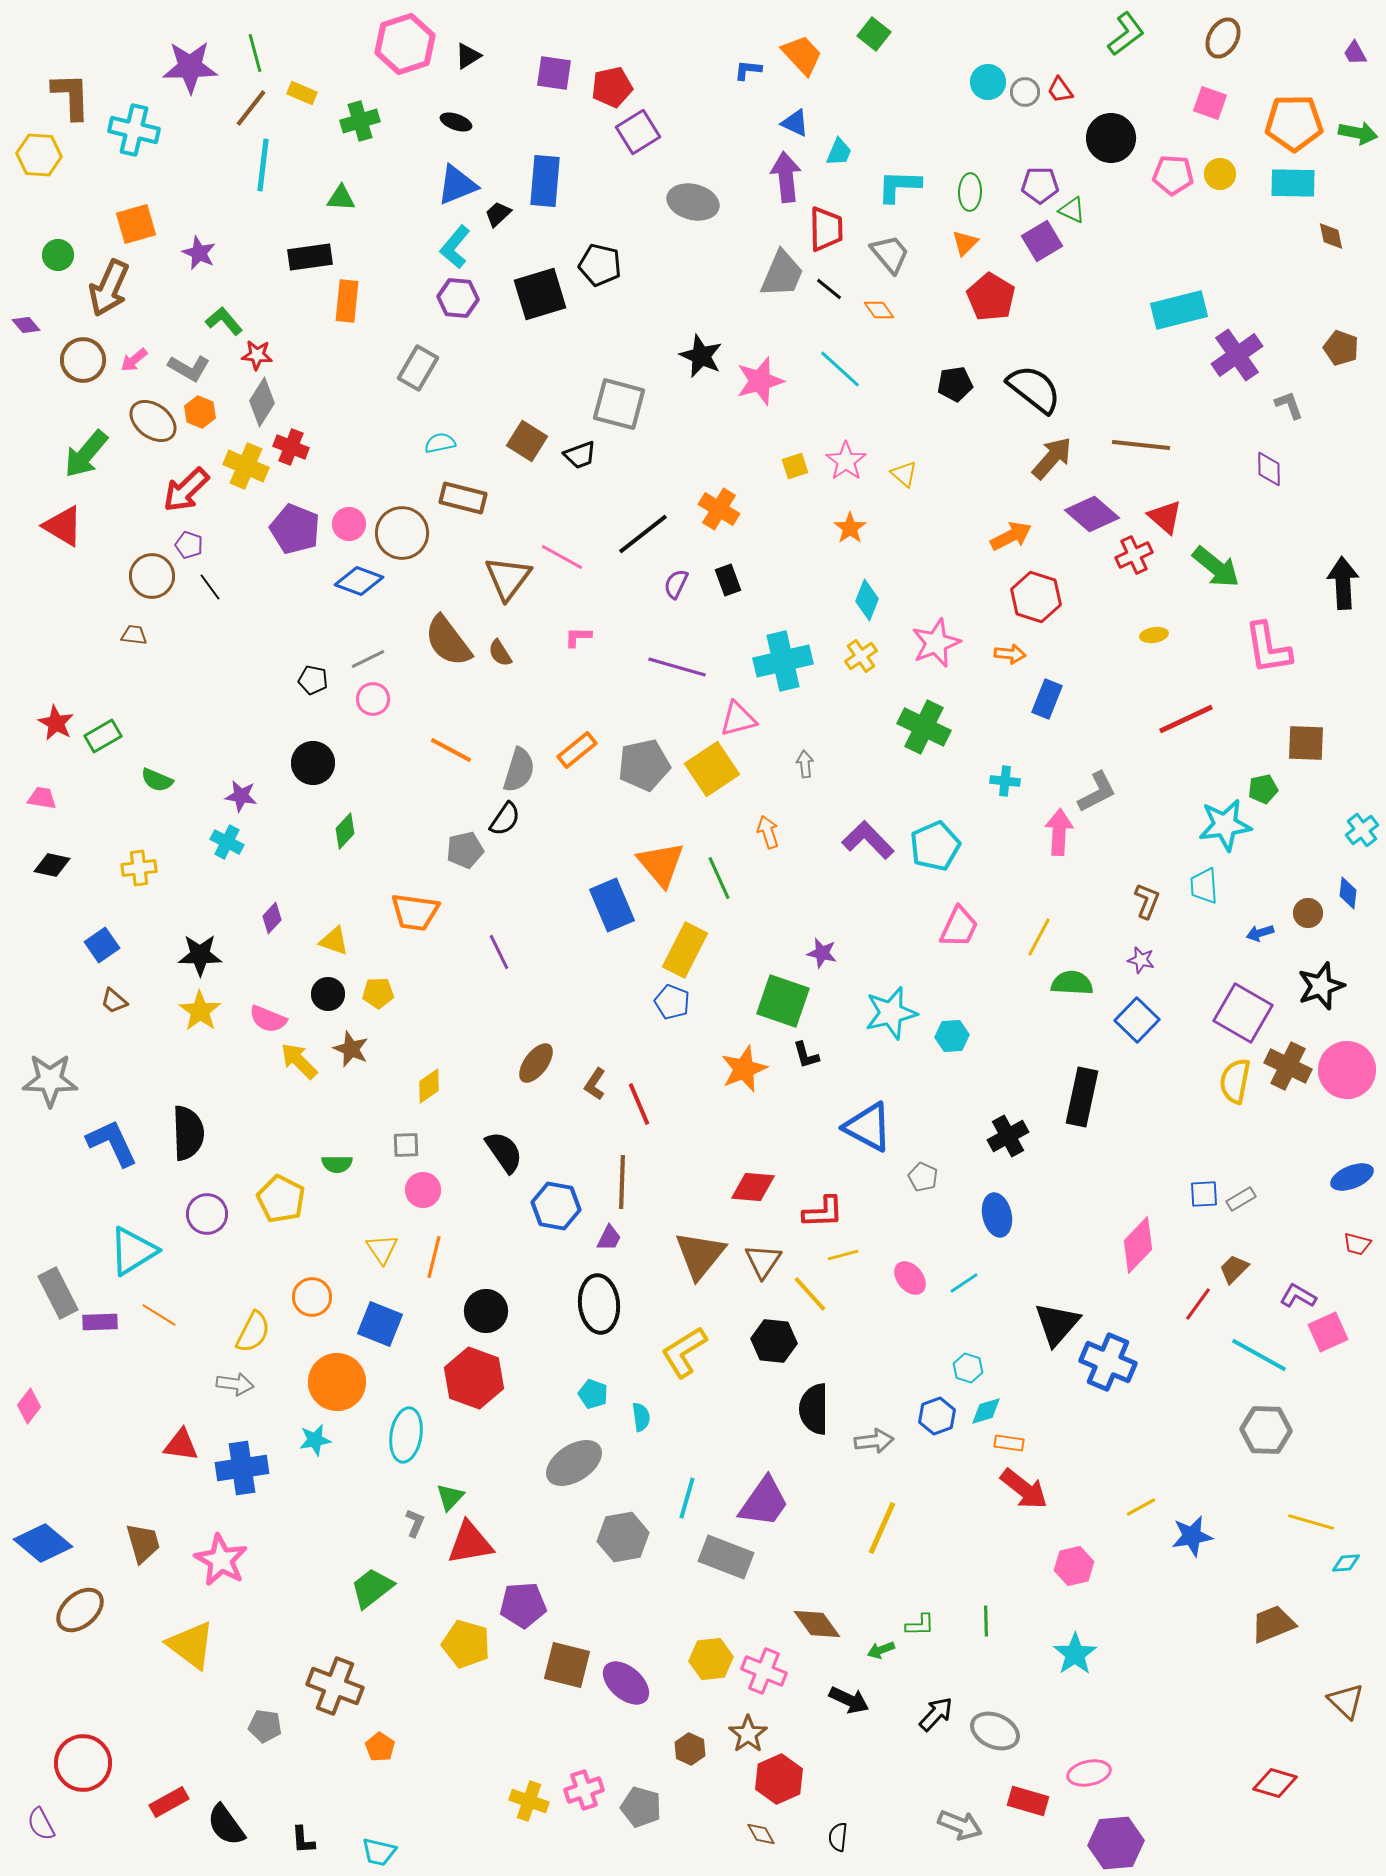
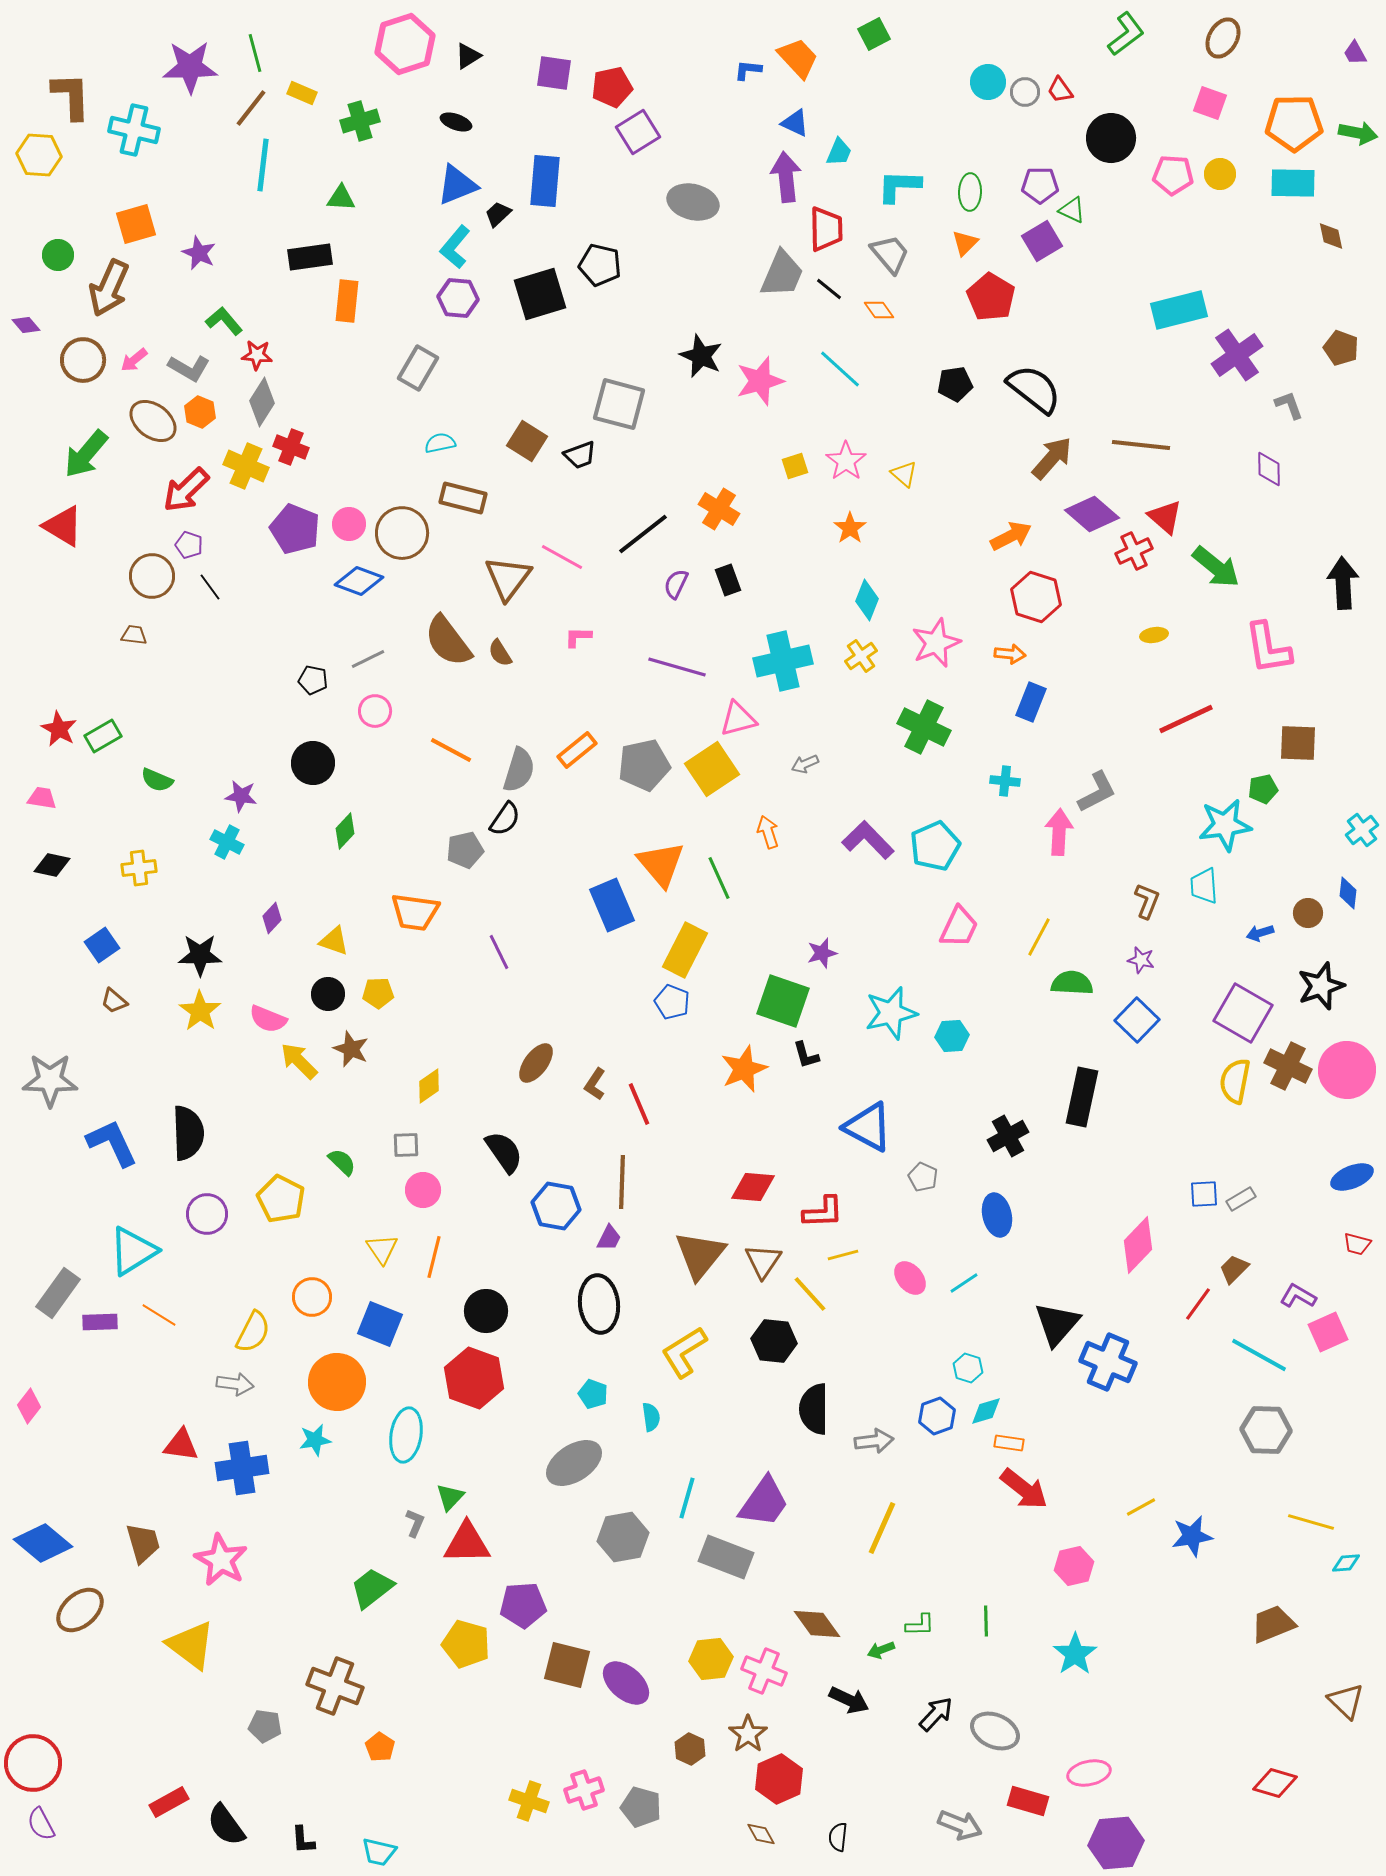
green square at (874, 34): rotated 24 degrees clockwise
orange trapezoid at (802, 55): moved 4 px left, 3 px down
red cross at (1134, 555): moved 4 px up
pink circle at (373, 699): moved 2 px right, 12 px down
blue rectangle at (1047, 699): moved 16 px left, 3 px down
red star at (56, 723): moved 3 px right, 6 px down
brown square at (1306, 743): moved 8 px left
gray arrow at (805, 764): rotated 108 degrees counterclockwise
purple star at (822, 953): rotated 28 degrees counterclockwise
green semicircle at (337, 1164): moved 5 px right, 2 px up; rotated 136 degrees counterclockwise
gray rectangle at (58, 1293): rotated 63 degrees clockwise
cyan semicircle at (641, 1417): moved 10 px right
red triangle at (470, 1543): moved 3 px left; rotated 9 degrees clockwise
red circle at (83, 1763): moved 50 px left
